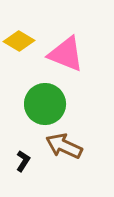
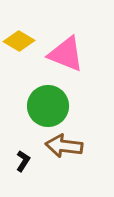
green circle: moved 3 px right, 2 px down
brown arrow: rotated 18 degrees counterclockwise
